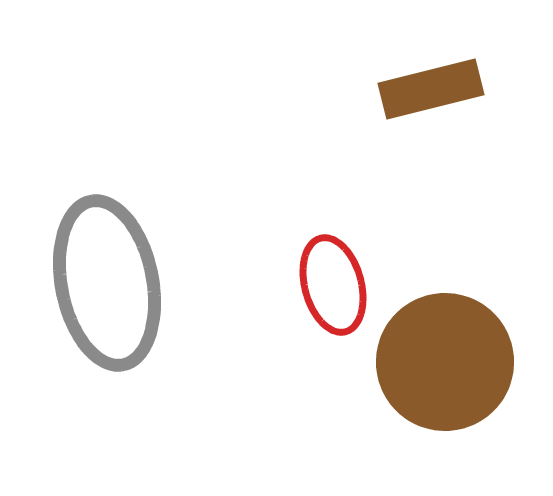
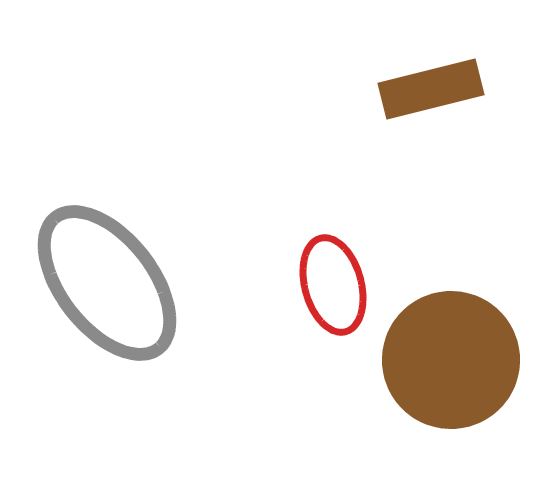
gray ellipse: rotated 27 degrees counterclockwise
brown circle: moved 6 px right, 2 px up
